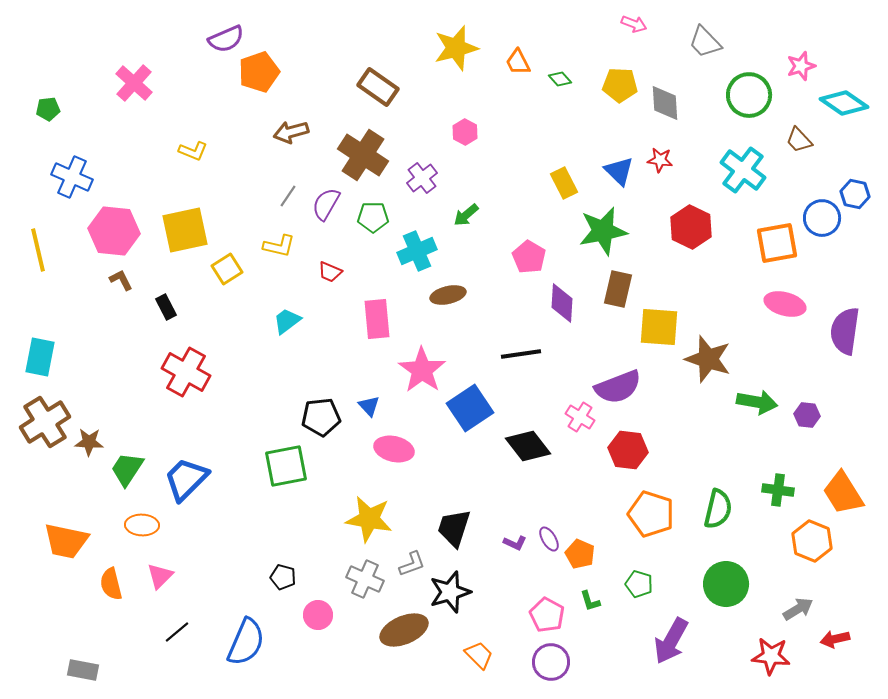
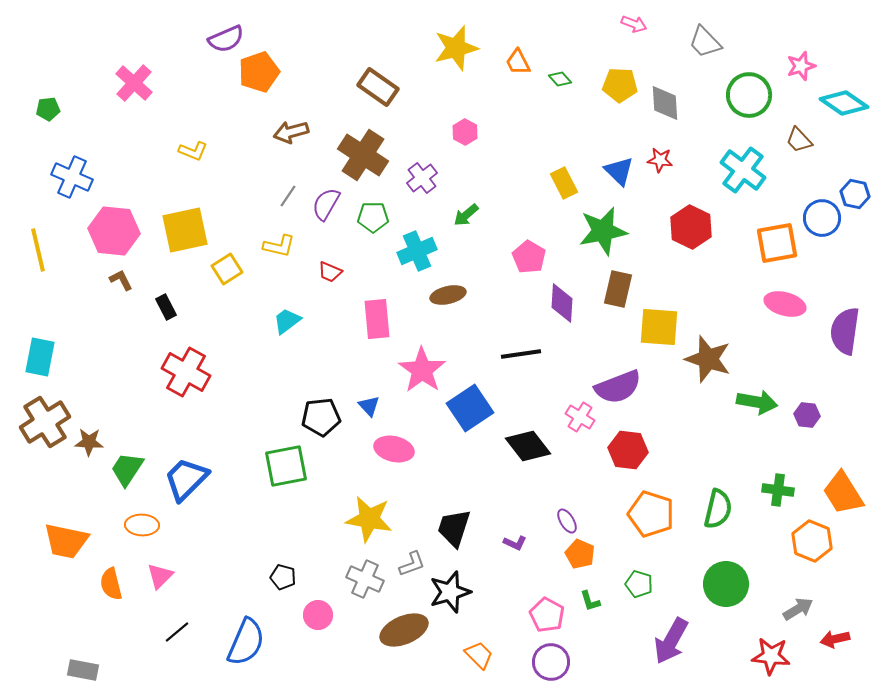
purple ellipse at (549, 539): moved 18 px right, 18 px up
